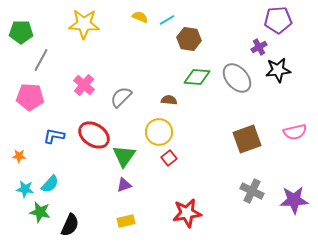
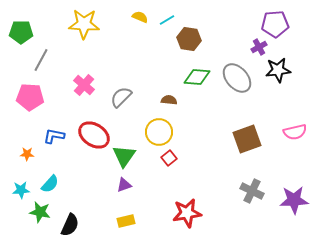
purple pentagon: moved 3 px left, 4 px down
orange star: moved 8 px right, 2 px up
cyan star: moved 4 px left, 1 px down; rotated 12 degrees counterclockwise
